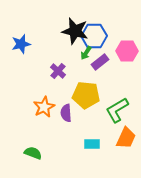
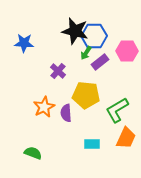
blue star: moved 3 px right, 1 px up; rotated 18 degrees clockwise
